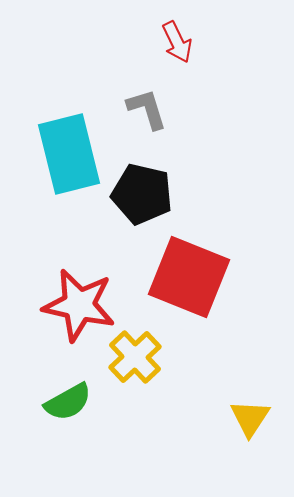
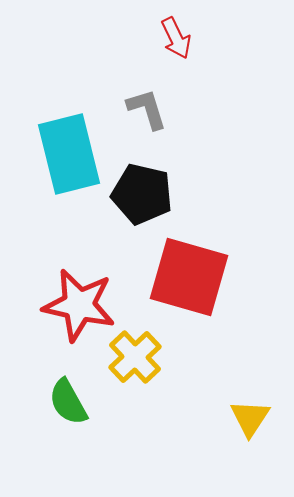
red arrow: moved 1 px left, 4 px up
red square: rotated 6 degrees counterclockwise
green semicircle: rotated 90 degrees clockwise
